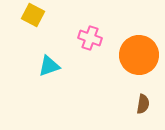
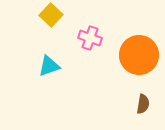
yellow square: moved 18 px right; rotated 15 degrees clockwise
